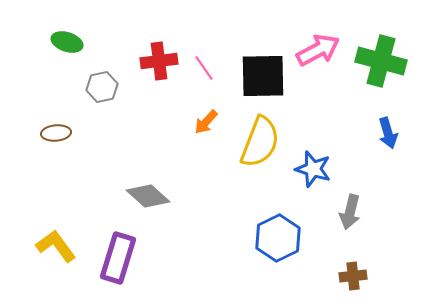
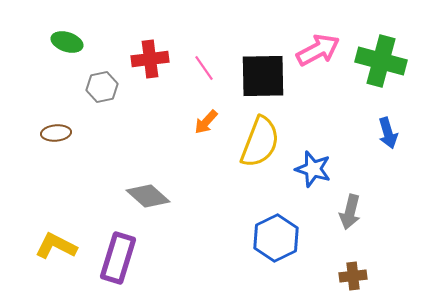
red cross: moved 9 px left, 2 px up
blue hexagon: moved 2 px left
yellow L-shape: rotated 27 degrees counterclockwise
